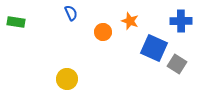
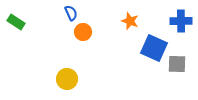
green rectangle: rotated 24 degrees clockwise
orange circle: moved 20 px left
gray square: rotated 30 degrees counterclockwise
